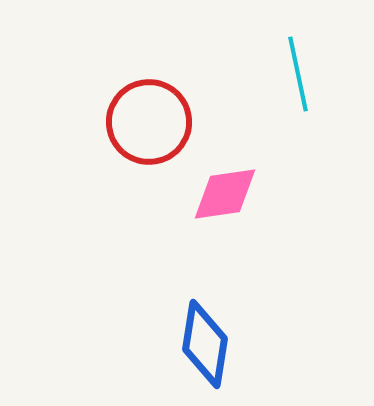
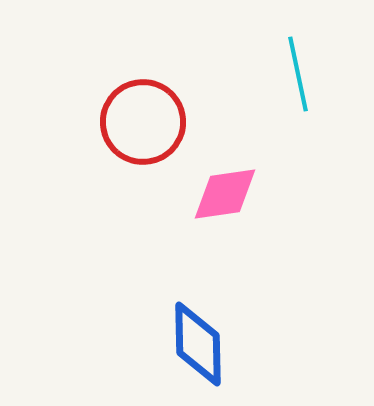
red circle: moved 6 px left
blue diamond: moved 7 px left; rotated 10 degrees counterclockwise
